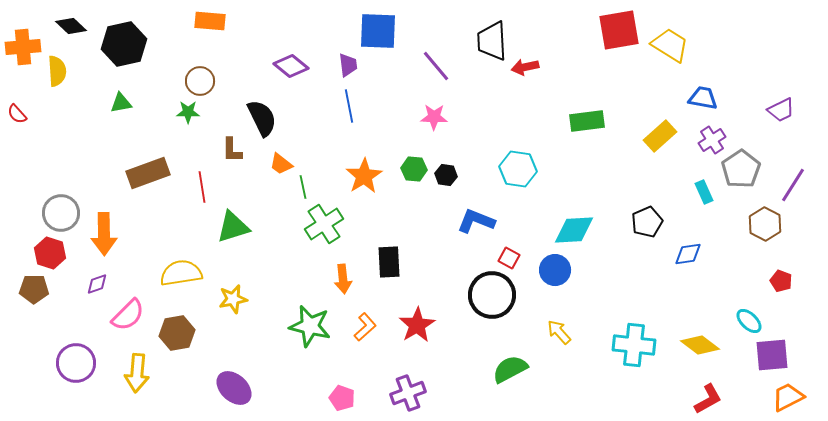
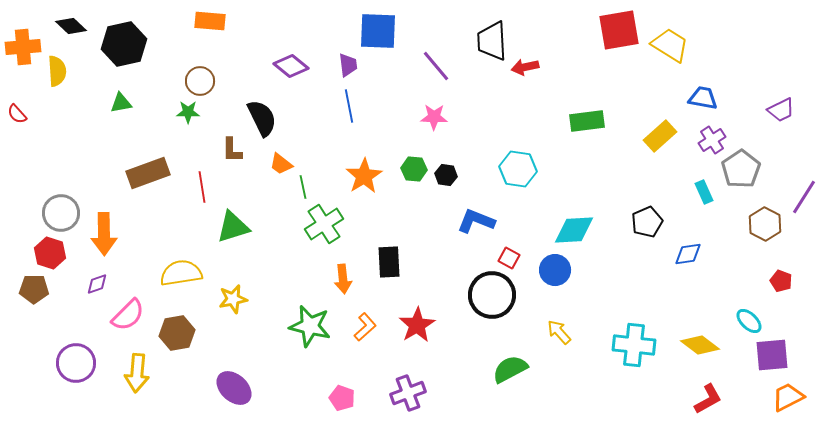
purple line at (793, 185): moved 11 px right, 12 px down
